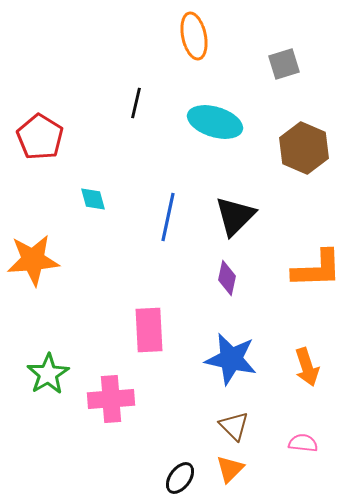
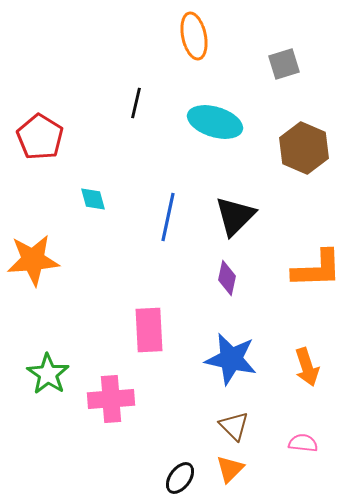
green star: rotated 6 degrees counterclockwise
